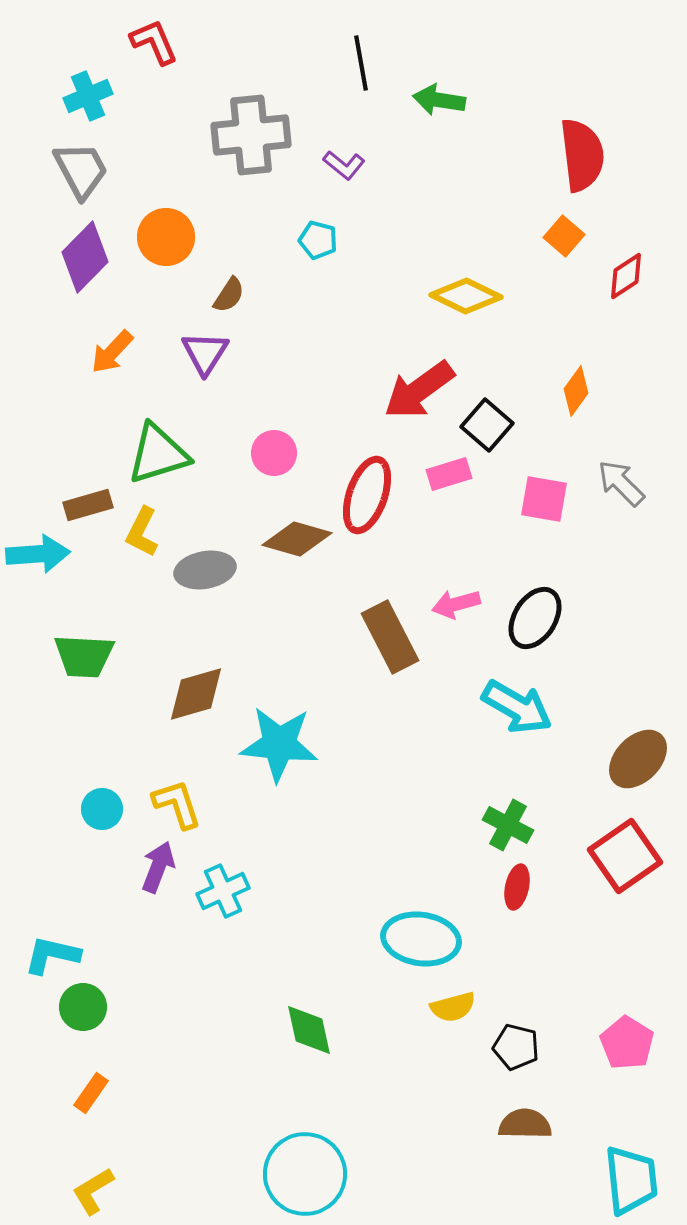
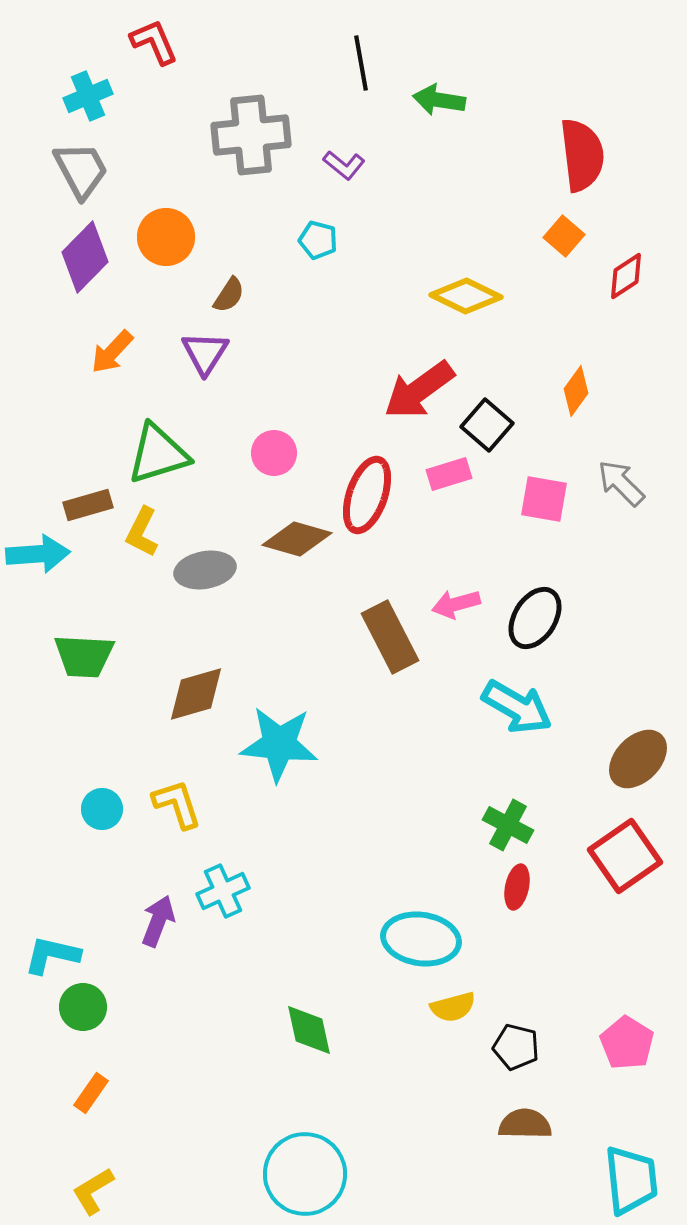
purple arrow at (158, 867): moved 54 px down
